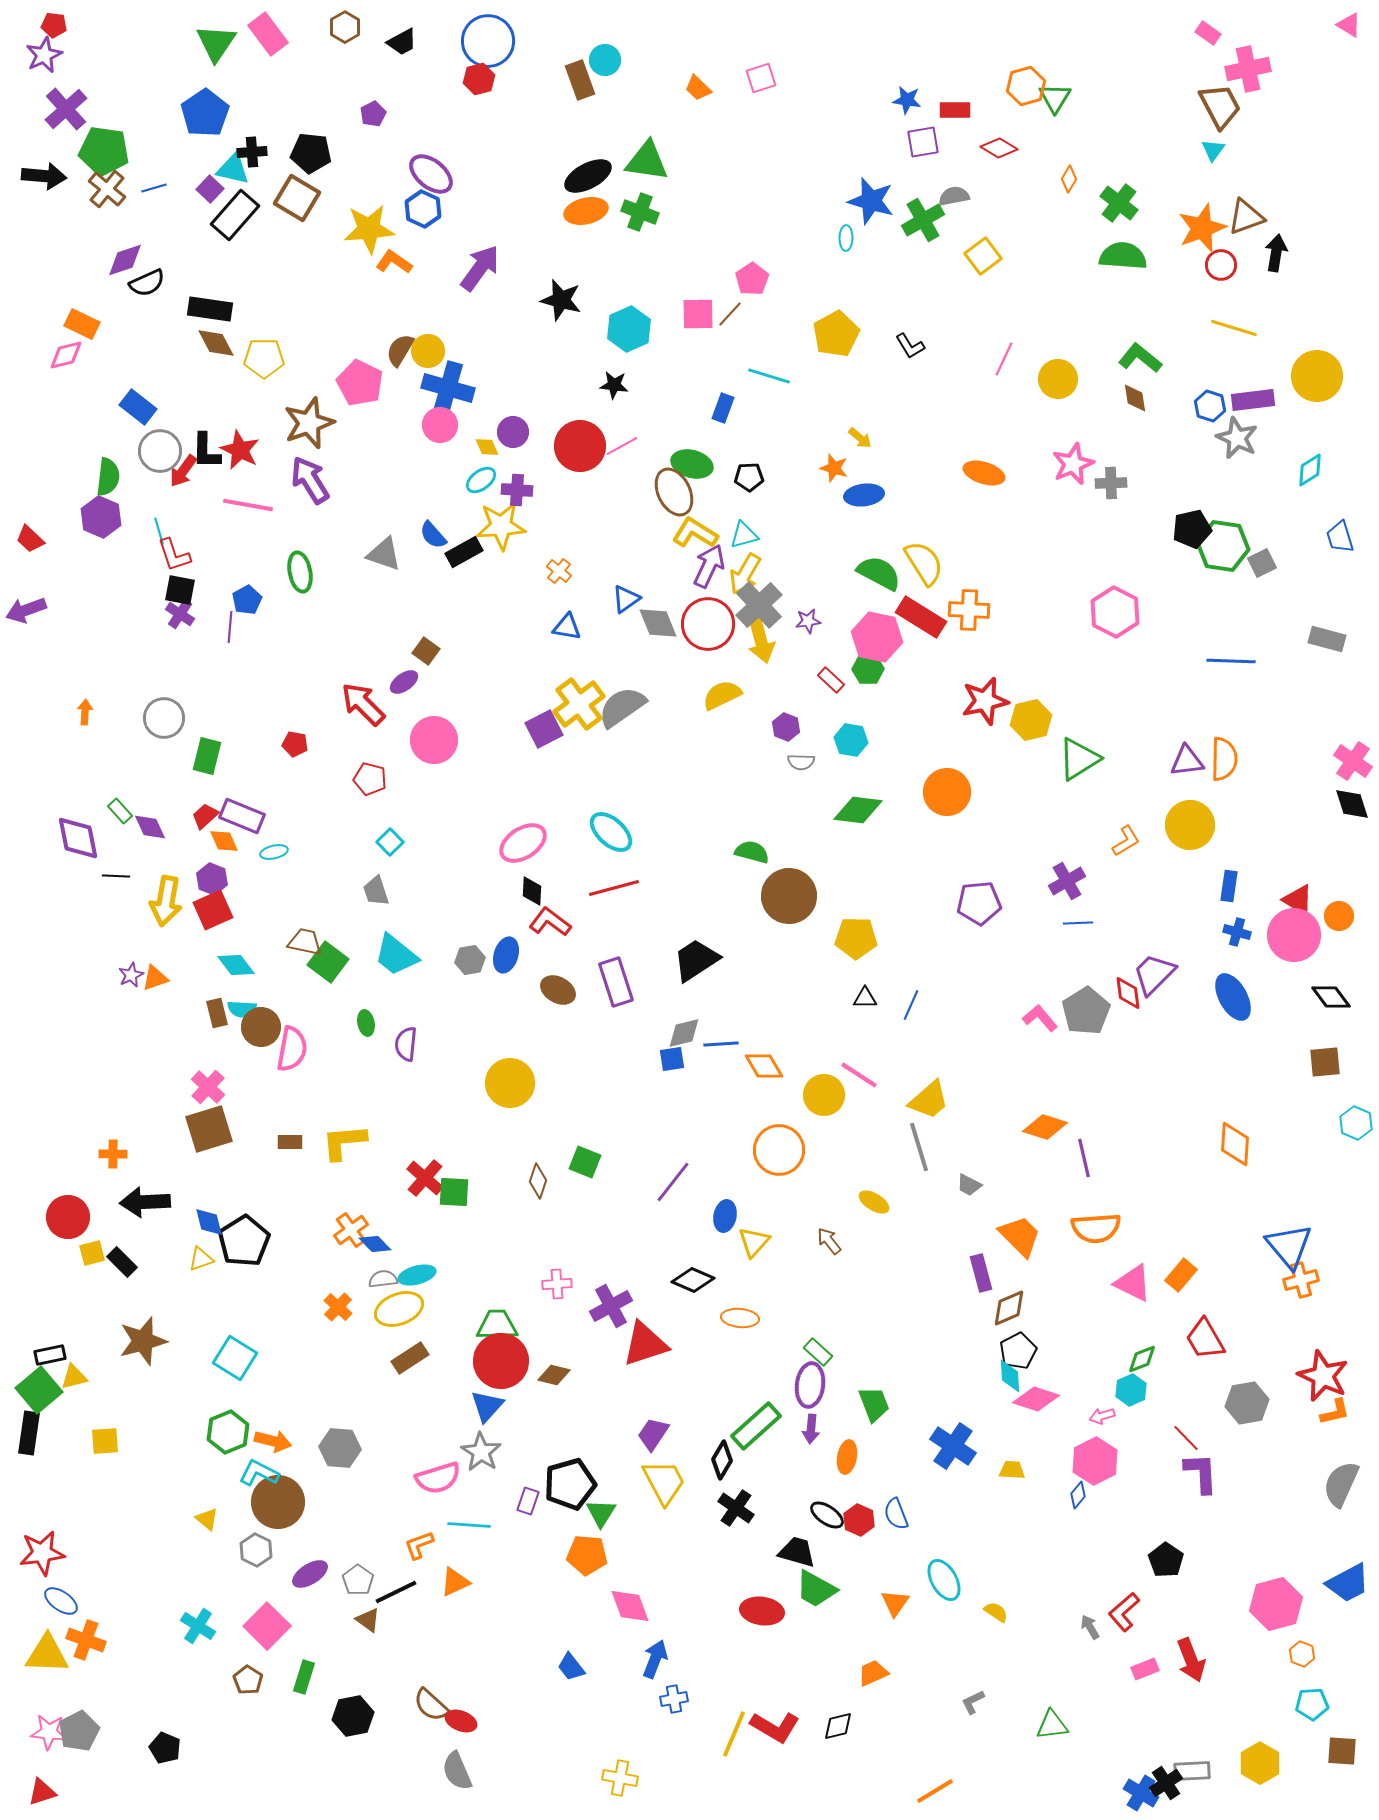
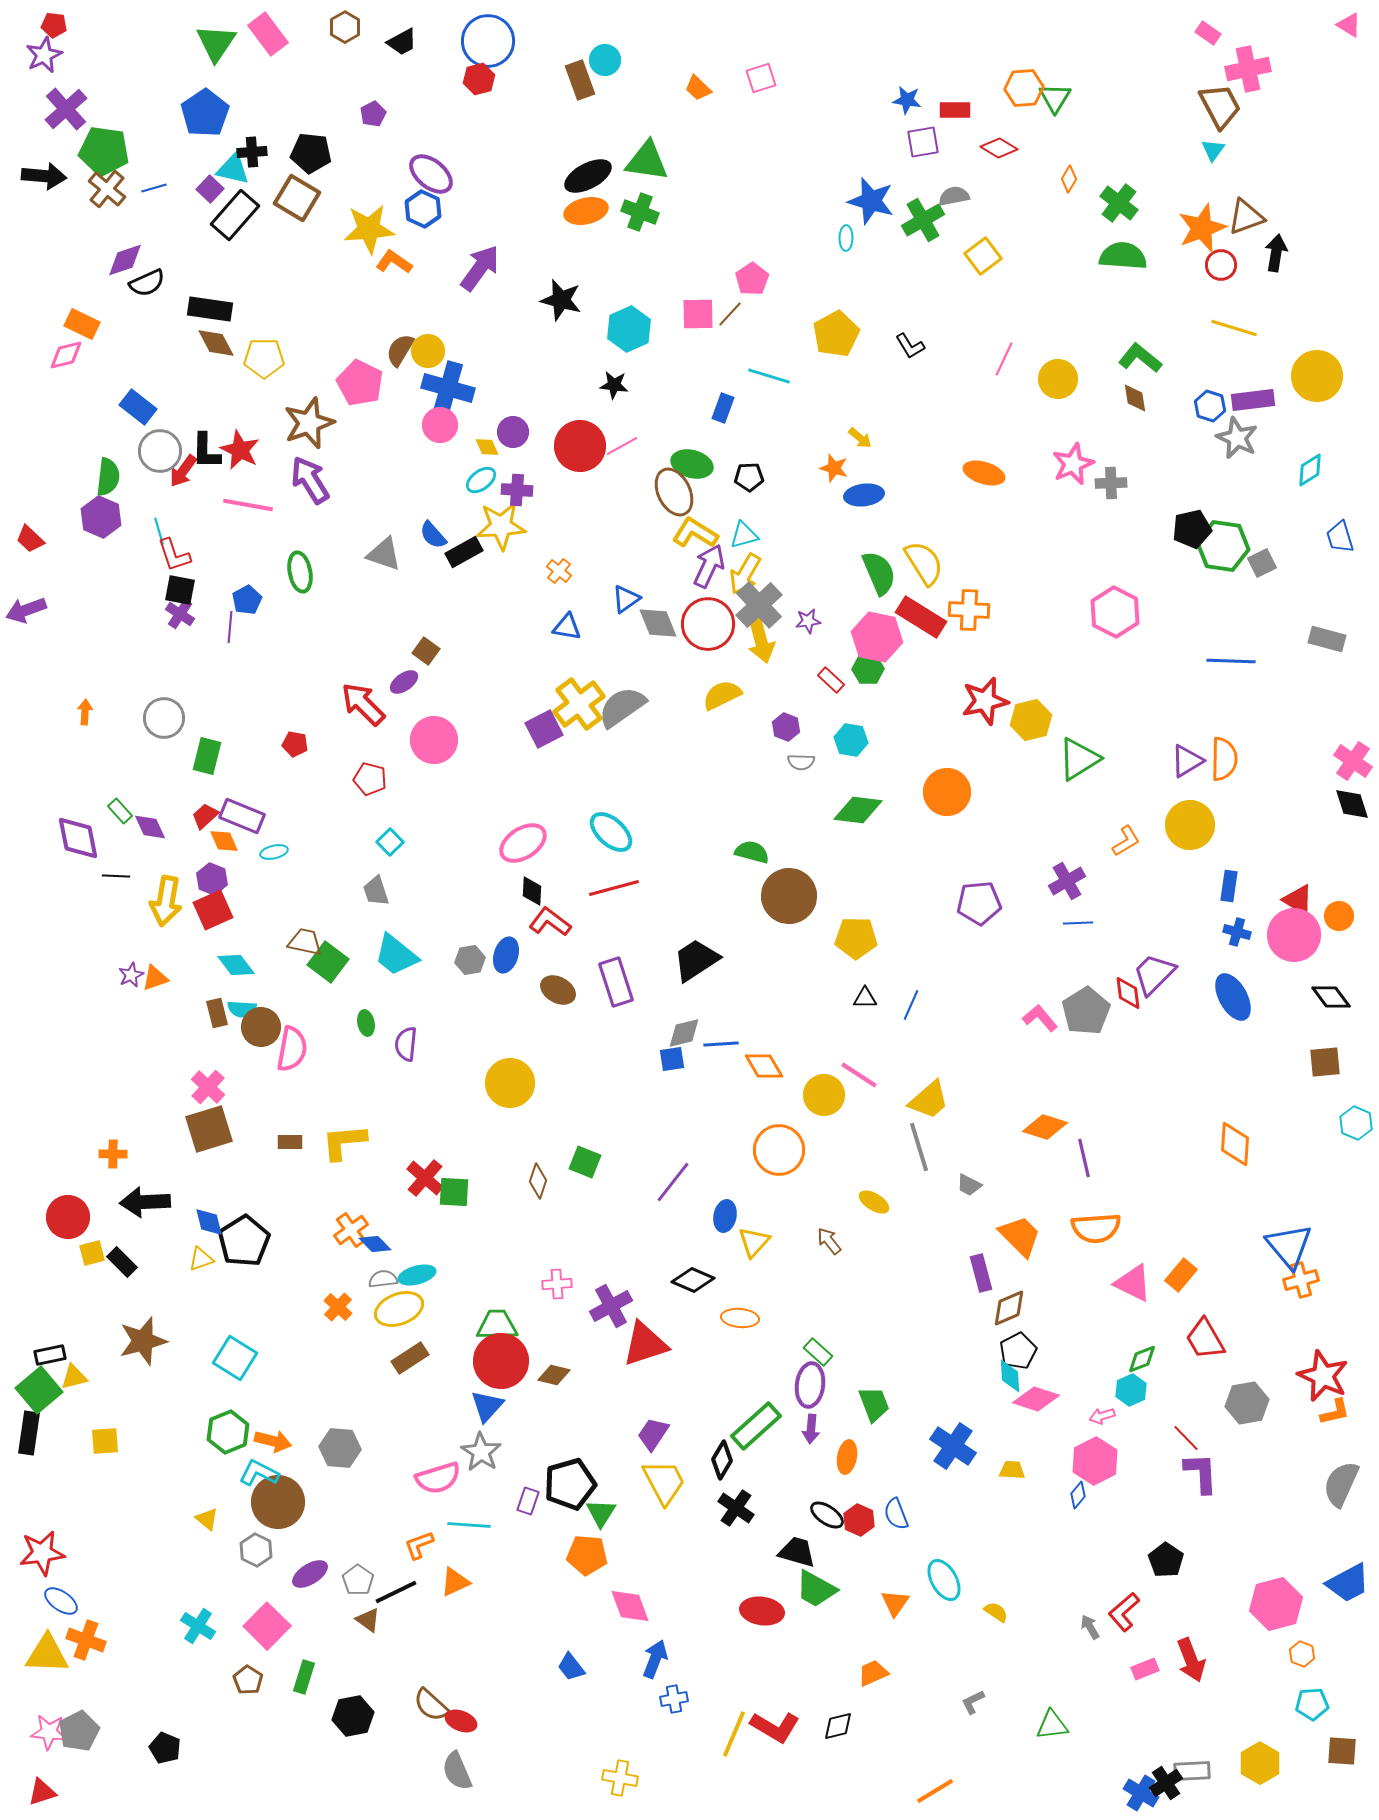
orange hexagon at (1026, 86): moved 2 px left, 2 px down; rotated 12 degrees clockwise
green semicircle at (879, 573): rotated 39 degrees clockwise
purple triangle at (1187, 761): rotated 24 degrees counterclockwise
